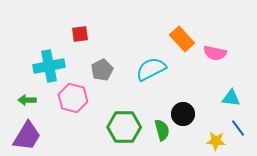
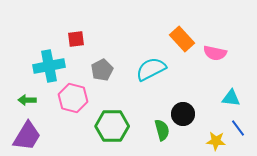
red square: moved 4 px left, 5 px down
green hexagon: moved 12 px left, 1 px up
